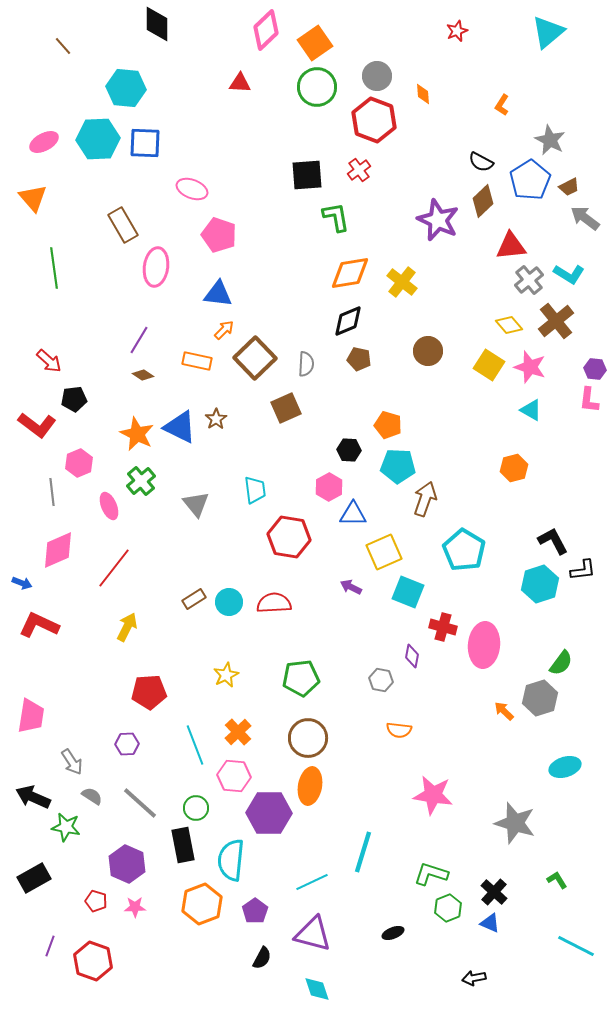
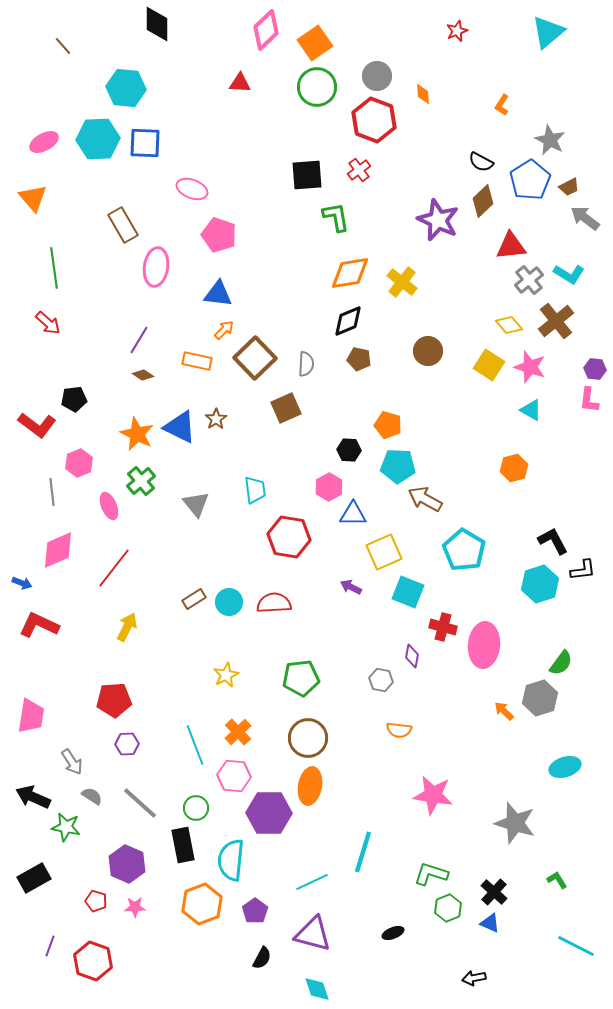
red arrow at (49, 361): moved 1 px left, 38 px up
brown arrow at (425, 499): rotated 80 degrees counterclockwise
red pentagon at (149, 692): moved 35 px left, 8 px down
